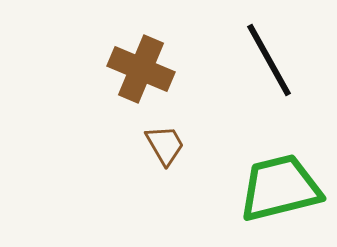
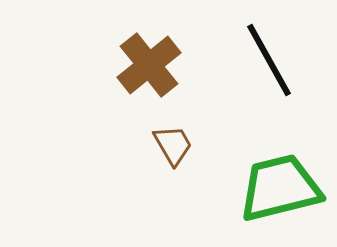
brown cross: moved 8 px right, 4 px up; rotated 28 degrees clockwise
brown trapezoid: moved 8 px right
